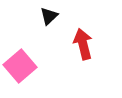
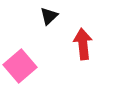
red arrow: rotated 8 degrees clockwise
